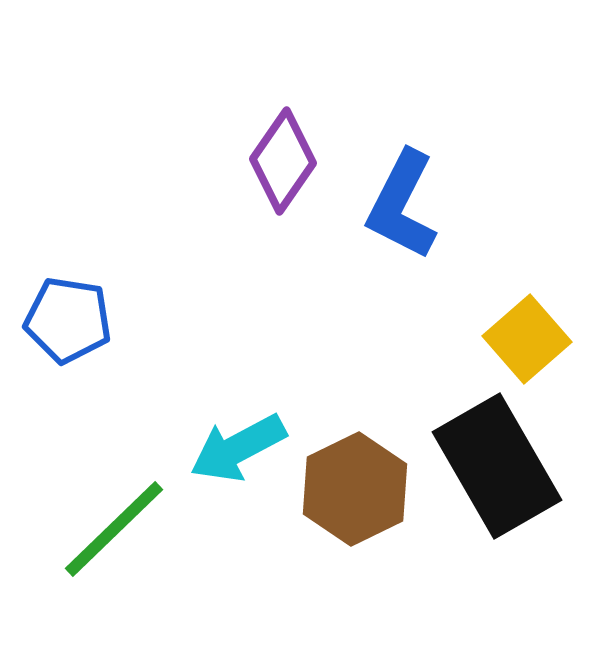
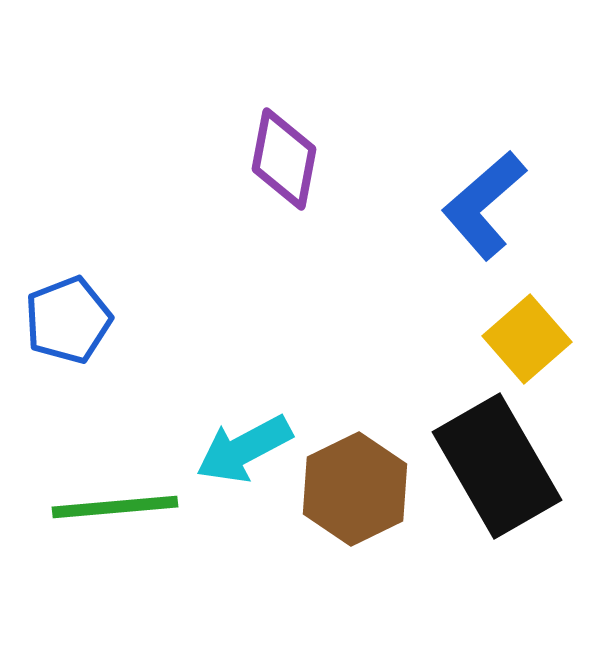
purple diamond: moved 1 px right, 2 px up; rotated 24 degrees counterclockwise
blue L-shape: moved 82 px right; rotated 22 degrees clockwise
blue pentagon: rotated 30 degrees counterclockwise
cyan arrow: moved 6 px right, 1 px down
green line: moved 1 px right, 22 px up; rotated 39 degrees clockwise
